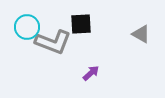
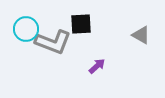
cyan circle: moved 1 px left, 2 px down
gray triangle: moved 1 px down
purple arrow: moved 6 px right, 7 px up
